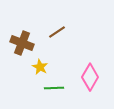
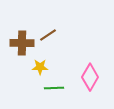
brown line: moved 9 px left, 3 px down
brown cross: rotated 20 degrees counterclockwise
yellow star: rotated 28 degrees counterclockwise
